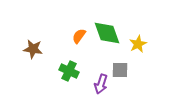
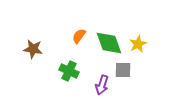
green diamond: moved 2 px right, 10 px down
gray square: moved 3 px right
purple arrow: moved 1 px right, 1 px down
